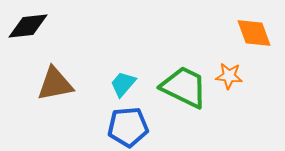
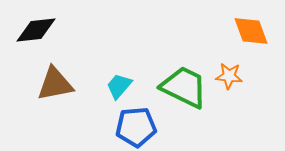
black diamond: moved 8 px right, 4 px down
orange diamond: moved 3 px left, 2 px up
cyan trapezoid: moved 4 px left, 2 px down
blue pentagon: moved 8 px right
